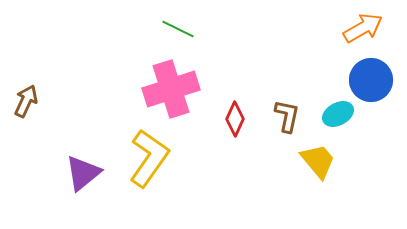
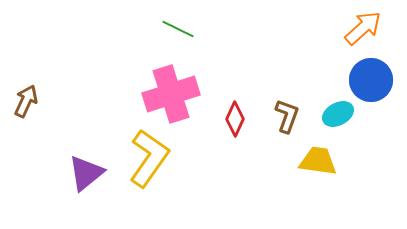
orange arrow: rotated 12 degrees counterclockwise
pink cross: moved 5 px down
brown L-shape: rotated 8 degrees clockwise
yellow trapezoid: rotated 42 degrees counterclockwise
purple triangle: moved 3 px right
